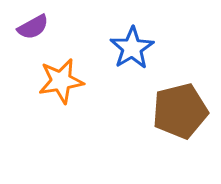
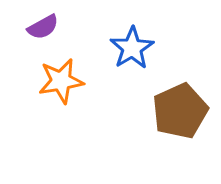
purple semicircle: moved 10 px right
brown pentagon: rotated 10 degrees counterclockwise
